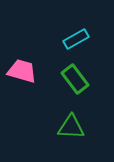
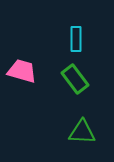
cyan rectangle: rotated 60 degrees counterclockwise
green triangle: moved 11 px right, 5 px down
